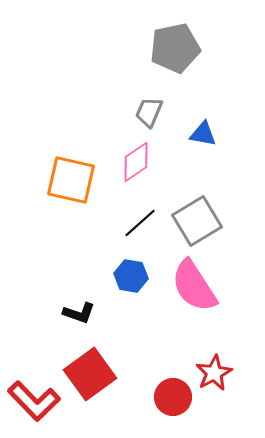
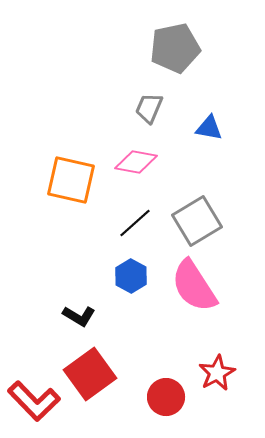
gray trapezoid: moved 4 px up
blue triangle: moved 6 px right, 6 px up
pink diamond: rotated 45 degrees clockwise
black line: moved 5 px left
blue hexagon: rotated 20 degrees clockwise
black L-shape: moved 3 px down; rotated 12 degrees clockwise
red star: moved 3 px right
red circle: moved 7 px left
